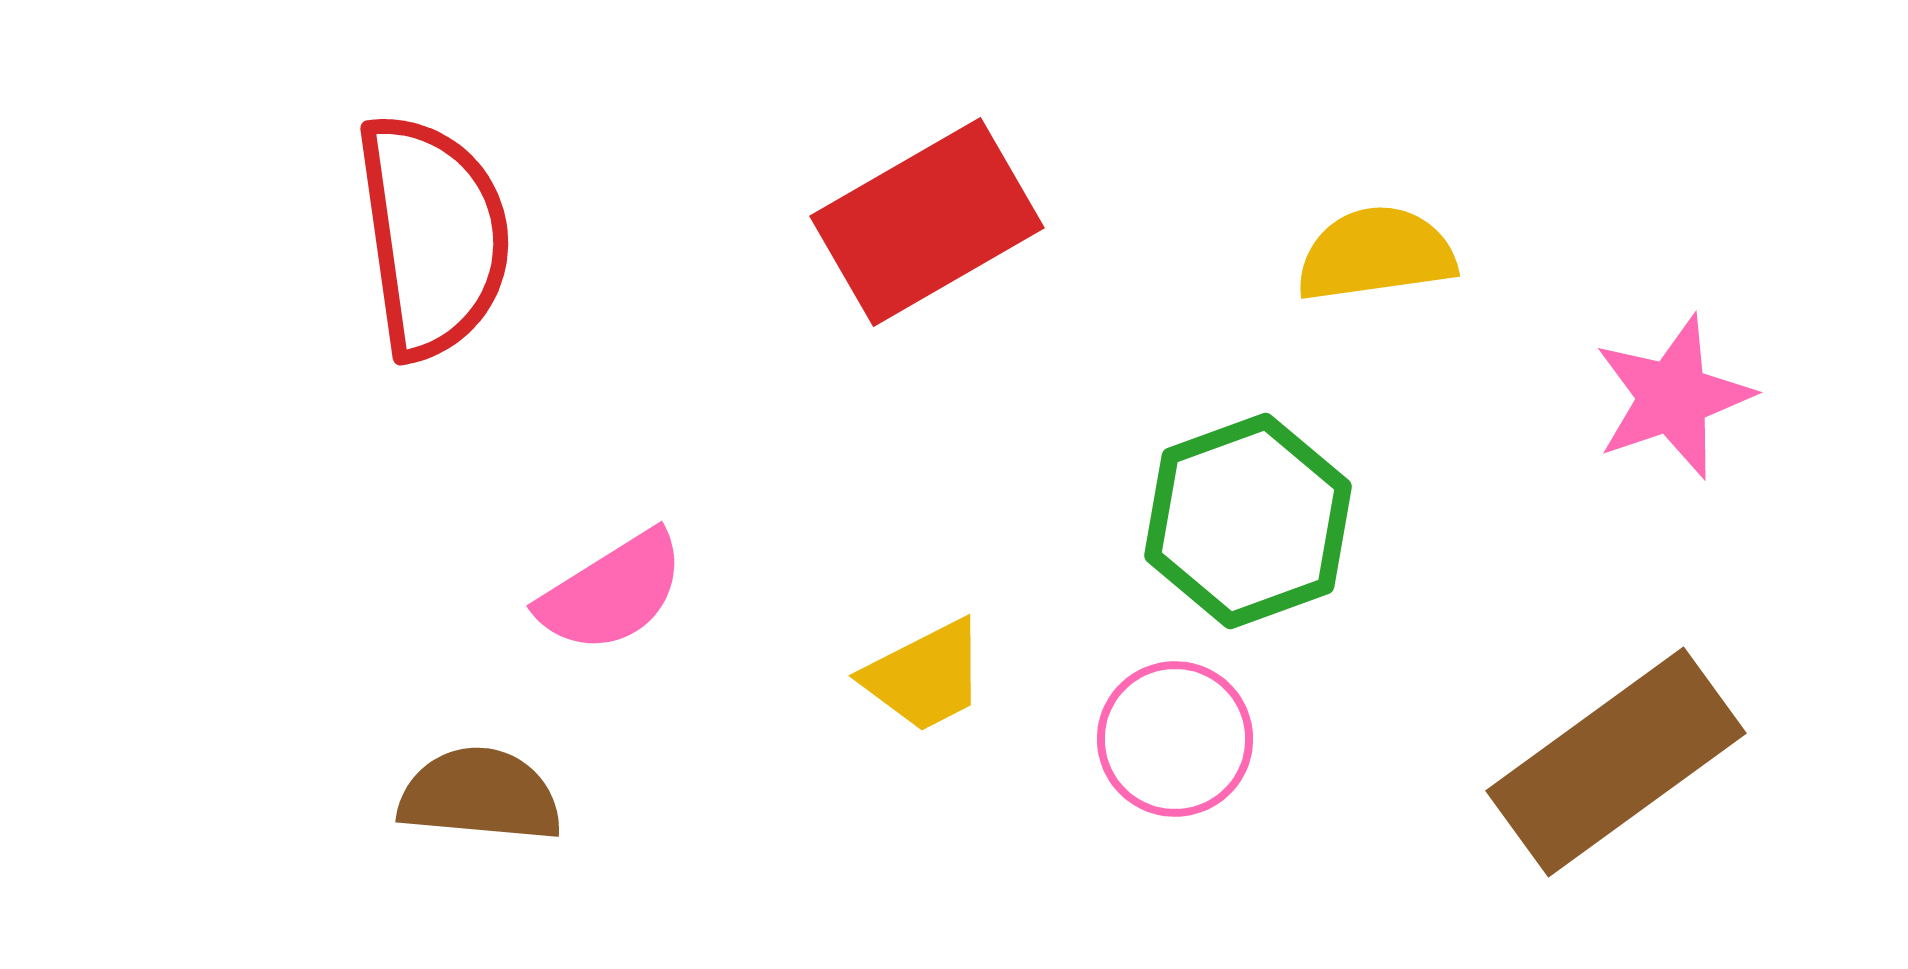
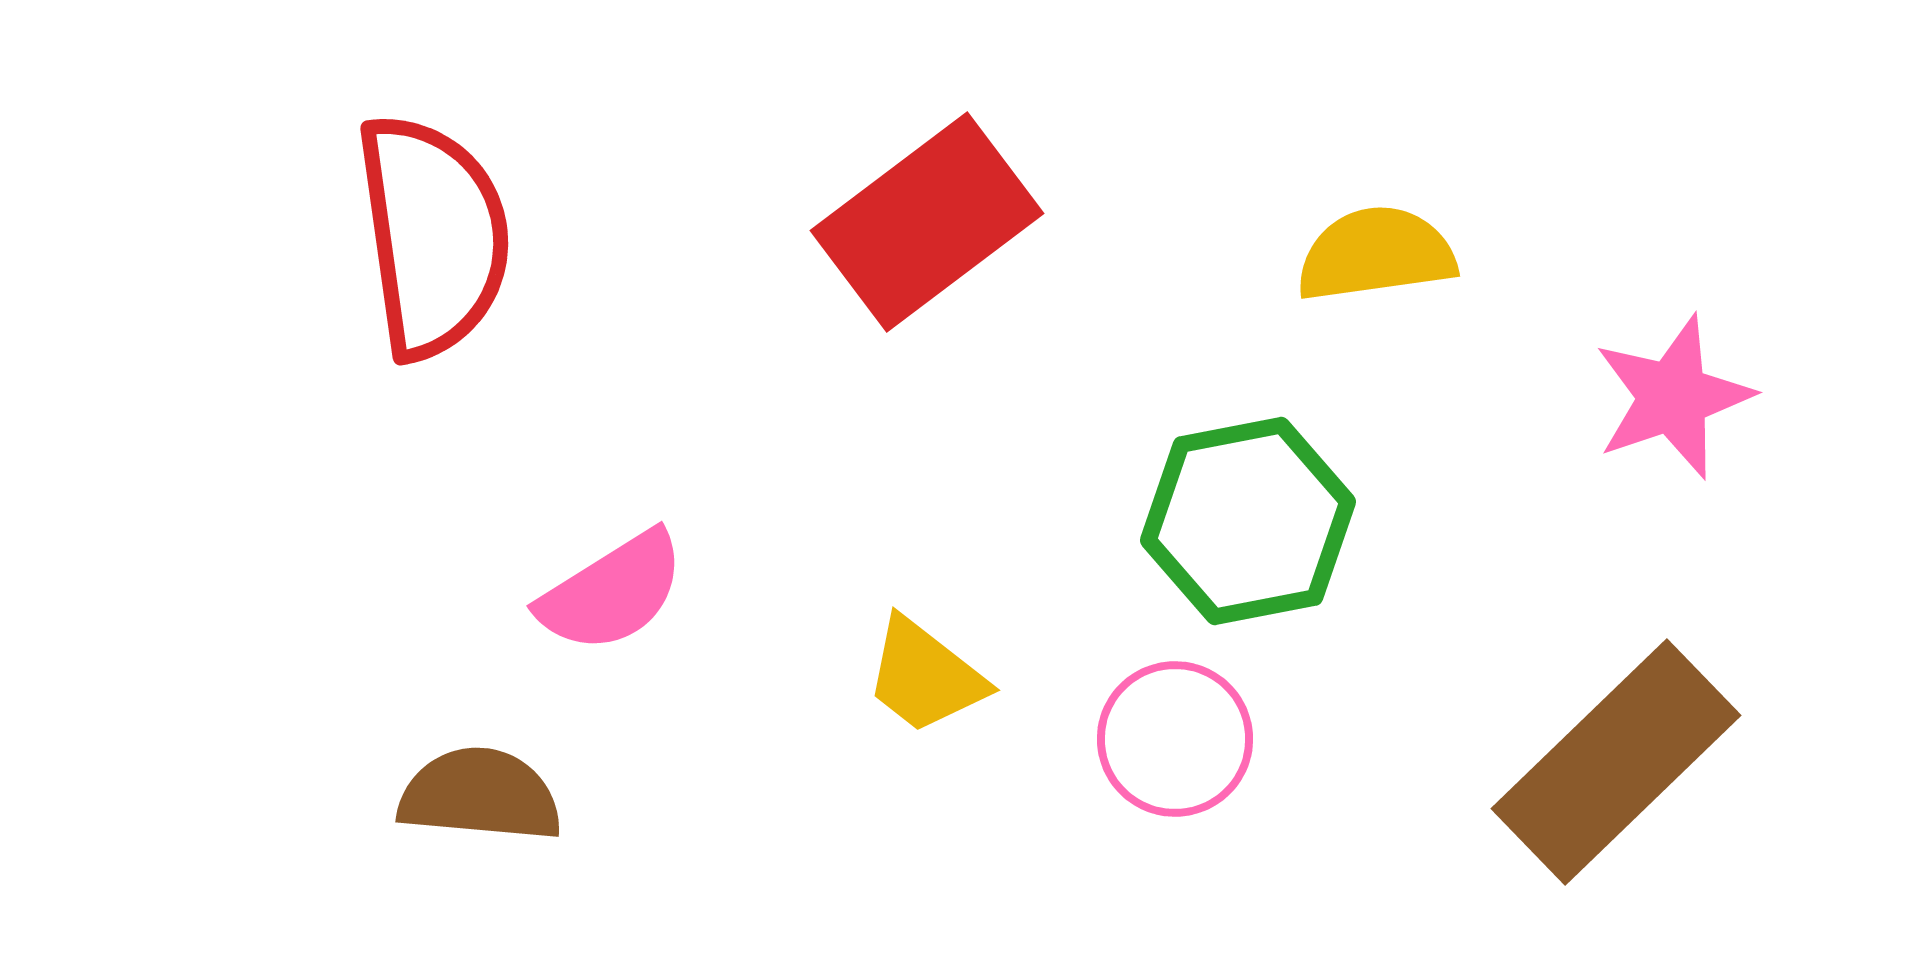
red rectangle: rotated 7 degrees counterclockwise
green hexagon: rotated 9 degrees clockwise
yellow trapezoid: rotated 65 degrees clockwise
brown rectangle: rotated 8 degrees counterclockwise
